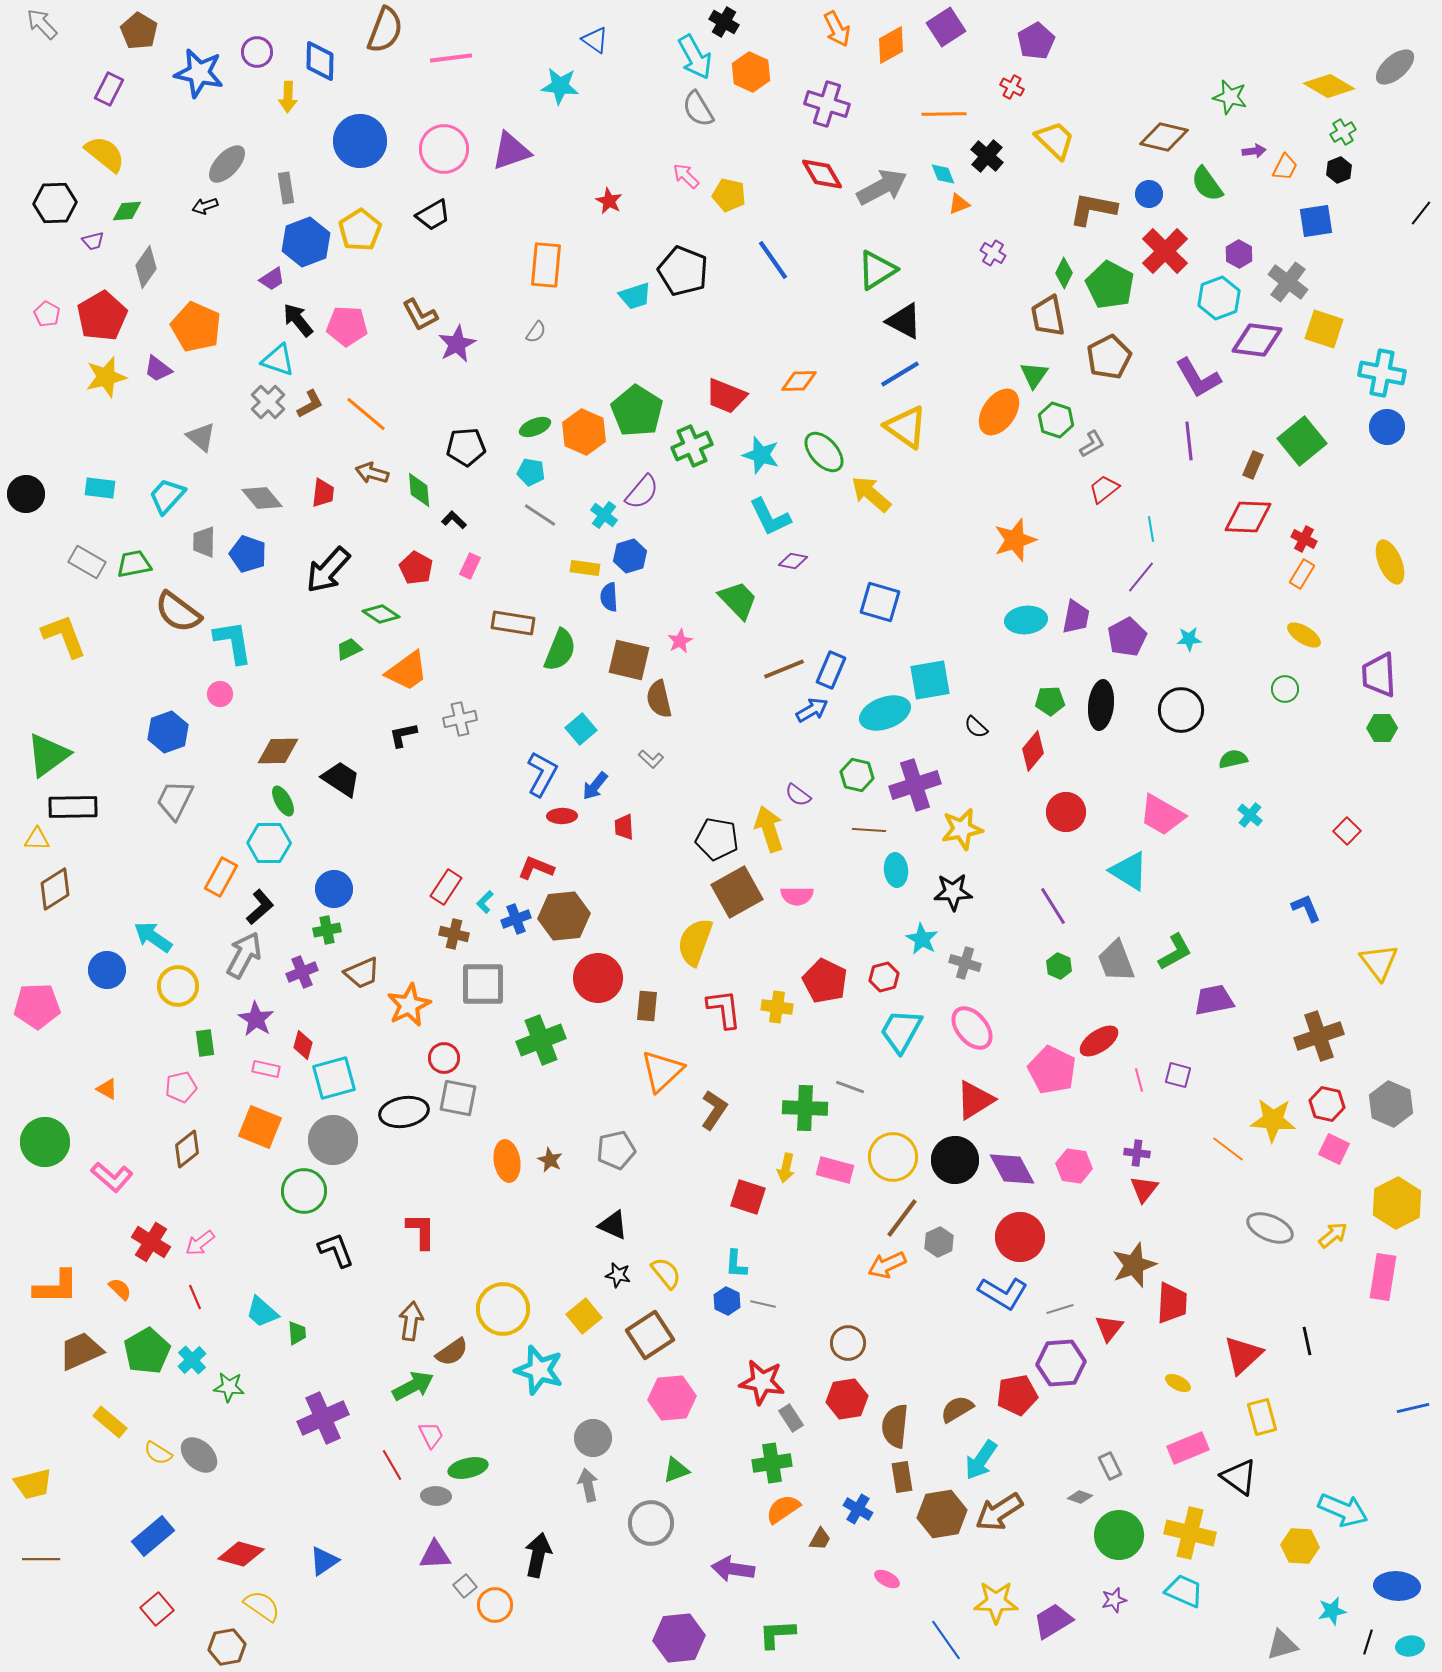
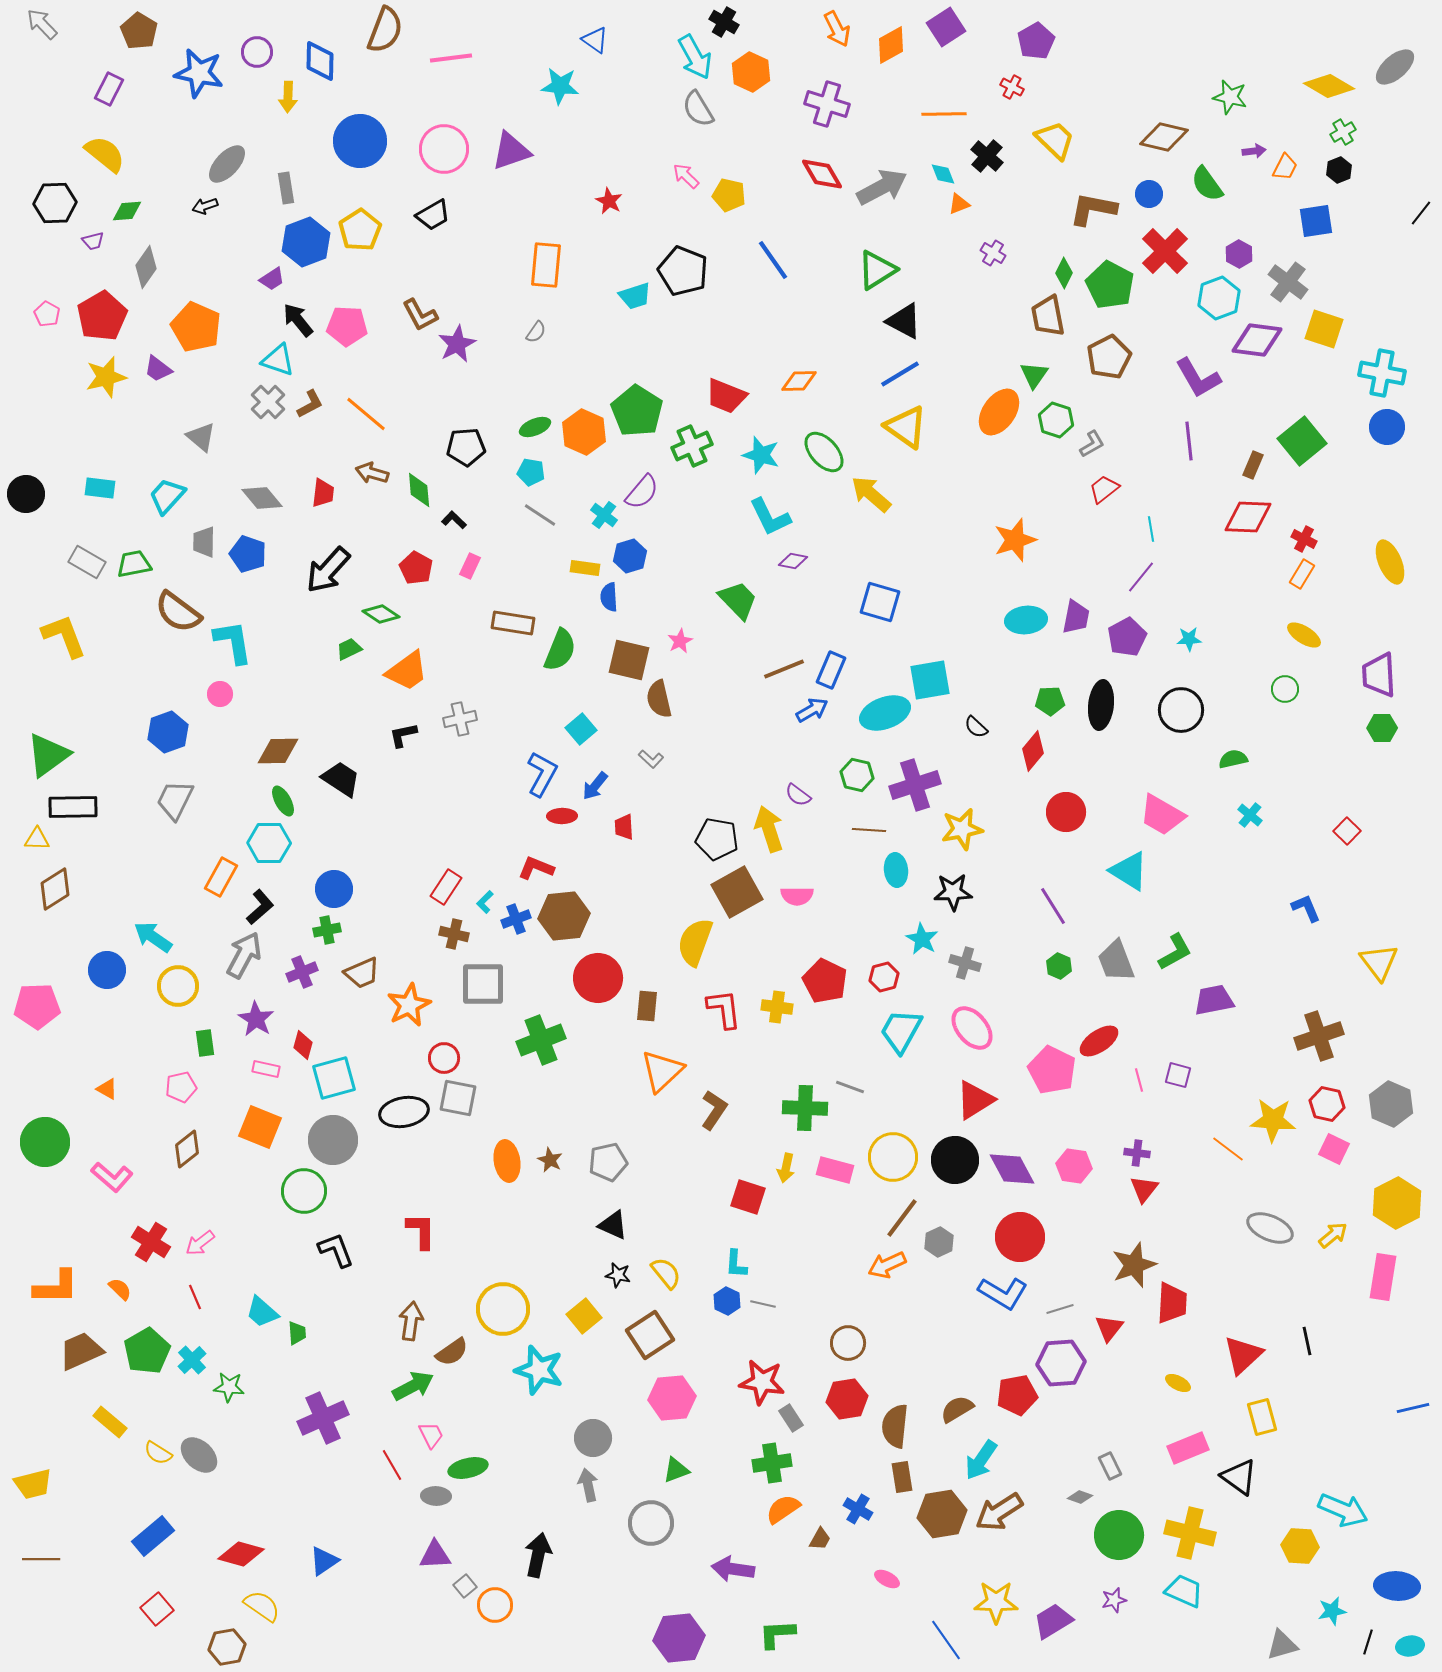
gray pentagon at (616, 1150): moved 8 px left, 12 px down
